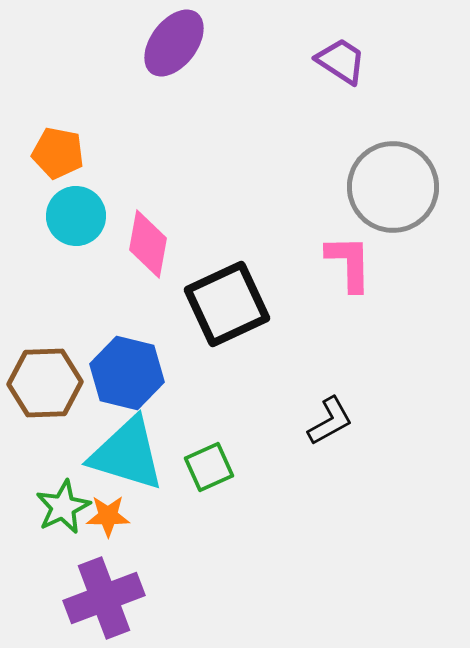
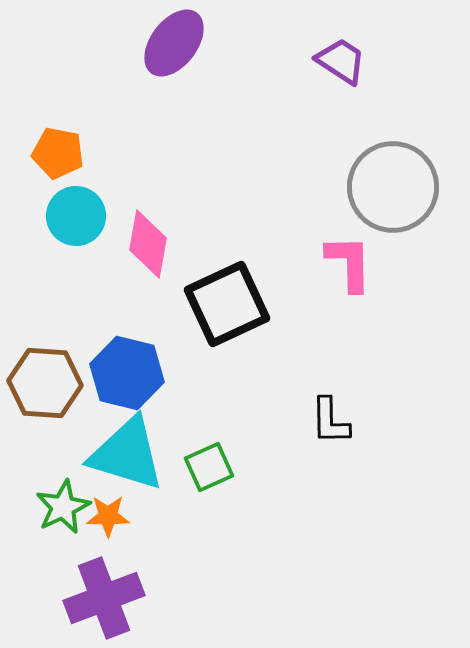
brown hexagon: rotated 6 degrees clockwise
black L-shape: rotated 118 degrees clockwise
